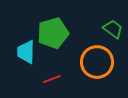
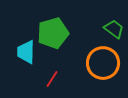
green trapezoid: moved 1 px right
orange circle: moved 6 px right, 1 px down
red line: rotated 36 degrees counterclockwise
